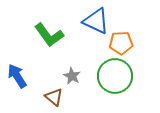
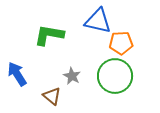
blue triangle: moved 2 px right; rotated 12 degrees counterclockwise
green L-shape: rotated 136 degrees clockwise
blue arrow: moved 2 px up
brown triangle: moved 2 px left, 1 px up
